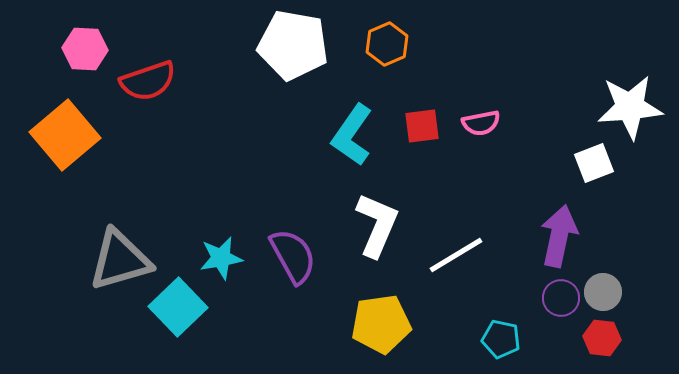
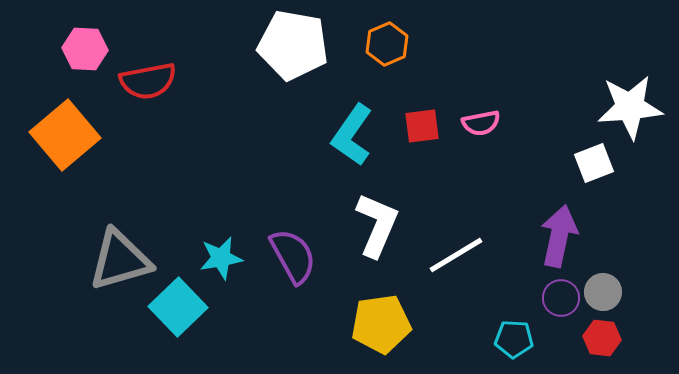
red semicircle: rotated 8 degrees clockwise
cyan pentagon: moved 13 px right; rotated 9 degrees counterclockwise
